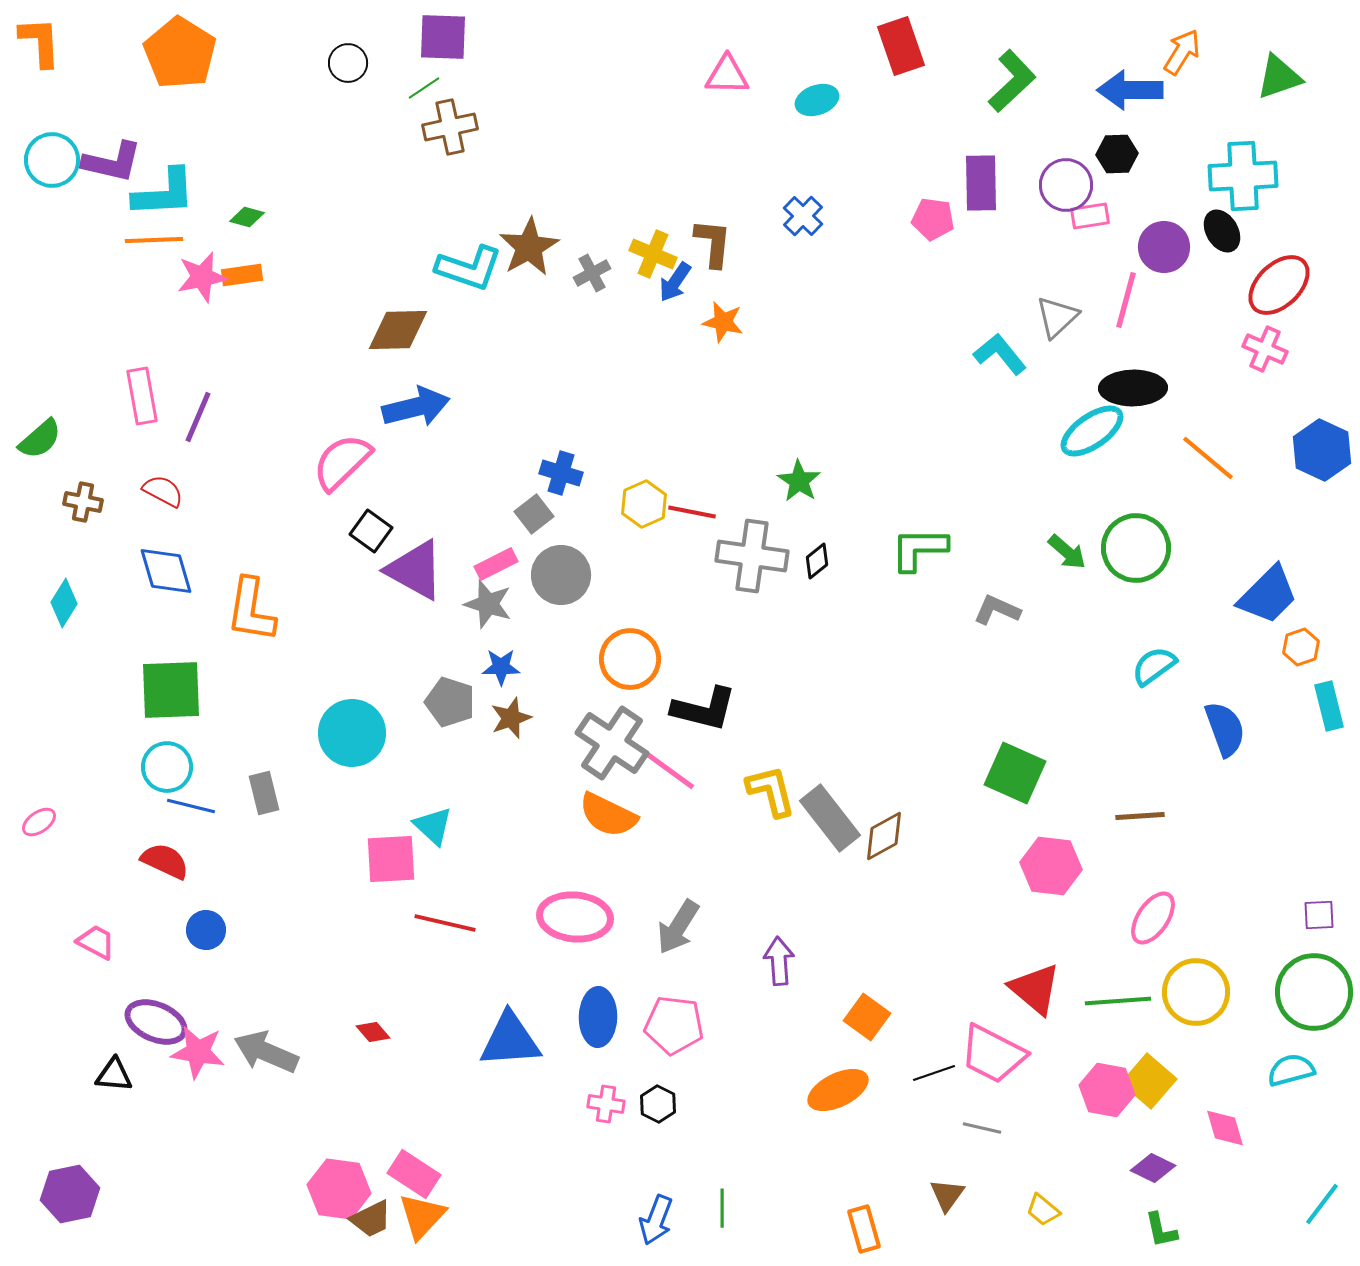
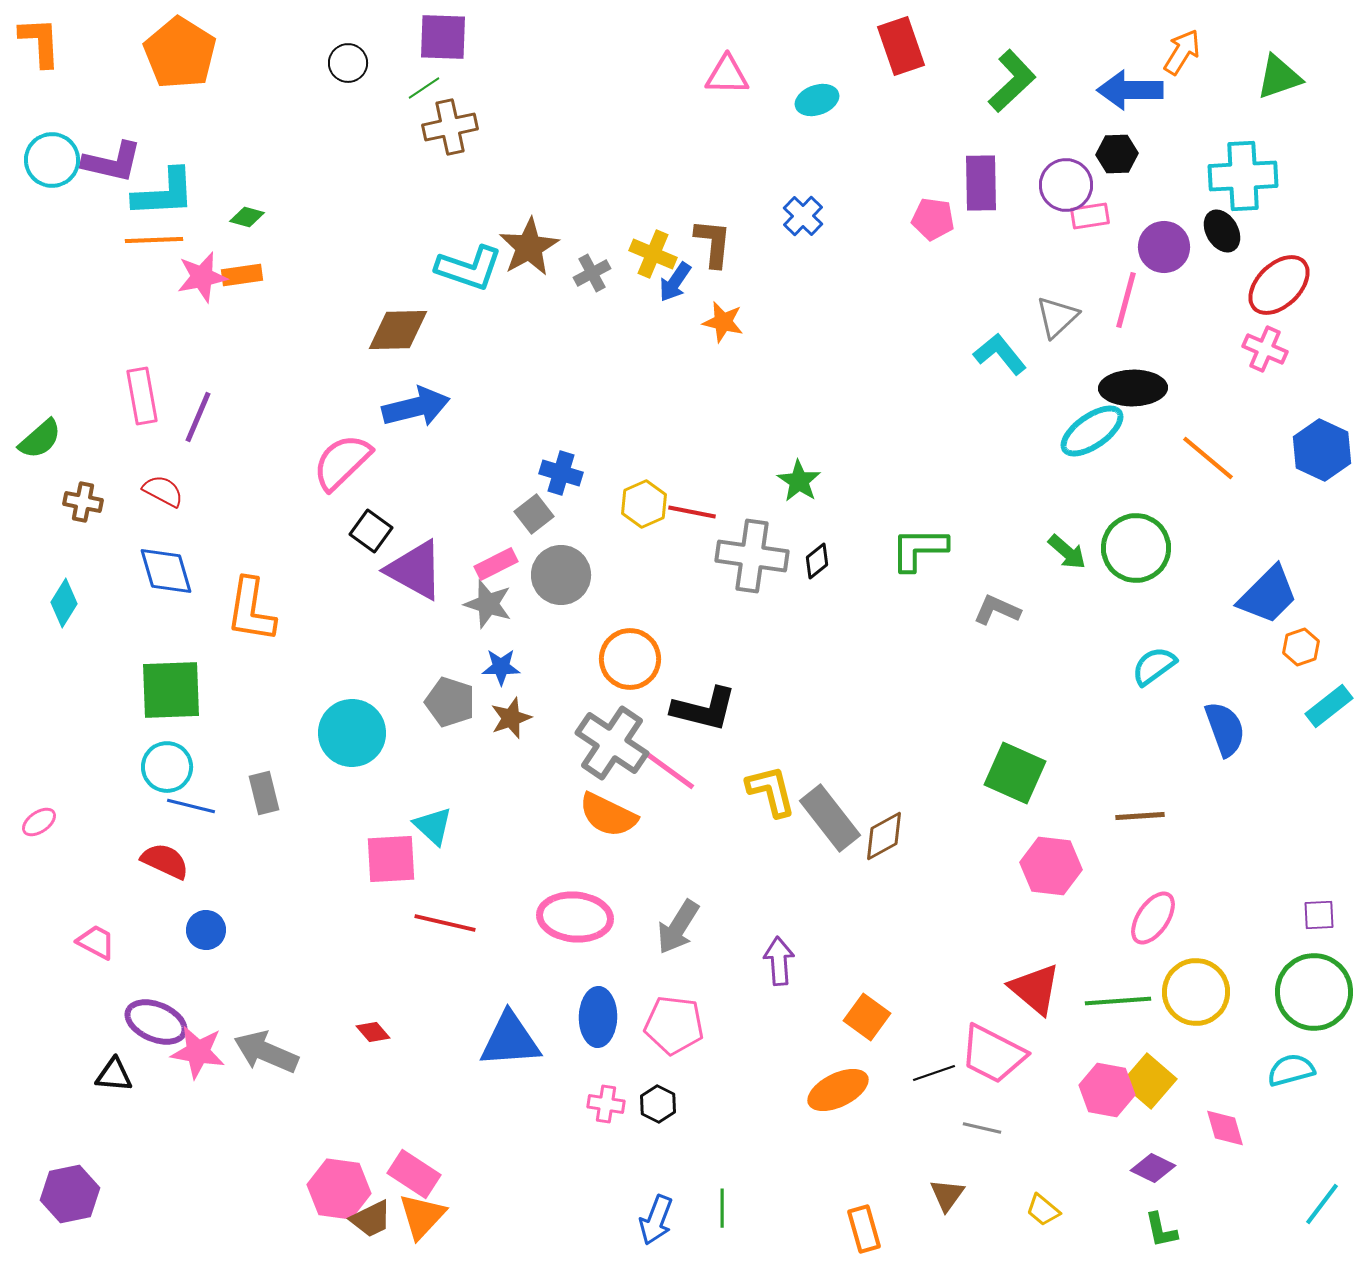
cyan rectangle at (1329, 706): rotated 66 degrees clockwise
